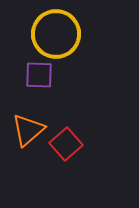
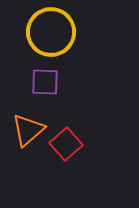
yellow circle: moved 5 px left, 2 px up
purple square: moved 6 px right, 7 px down
